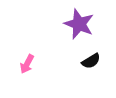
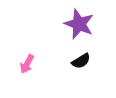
black semicircle: moved 10 px left
